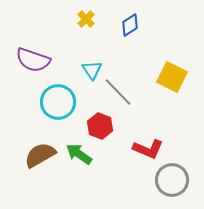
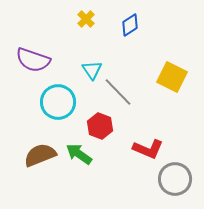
brown semicircle: rotated 8 degrees clockwise
gray circle: moved 3 px right, 1 px up
